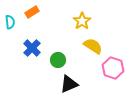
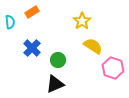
black triangle: moved 14 px left
